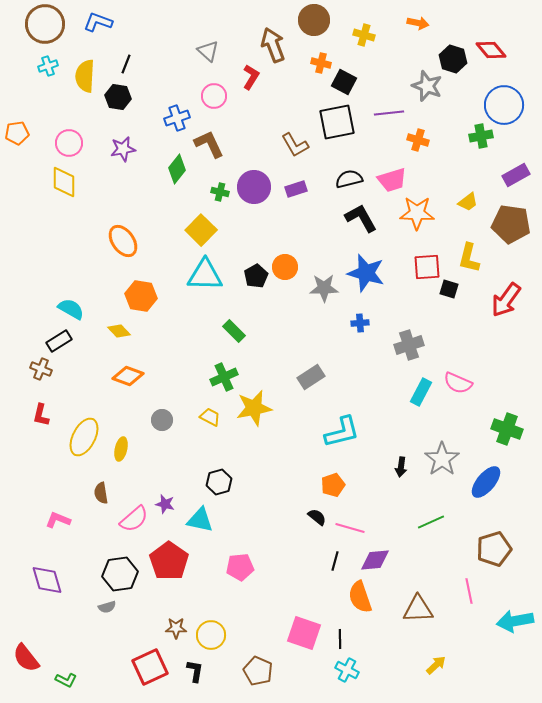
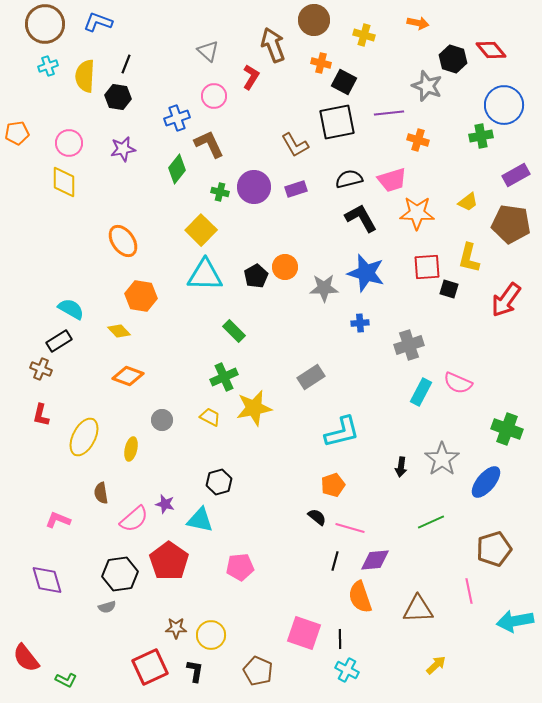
yellow ellipse at (121, 449): moved 10 px right
